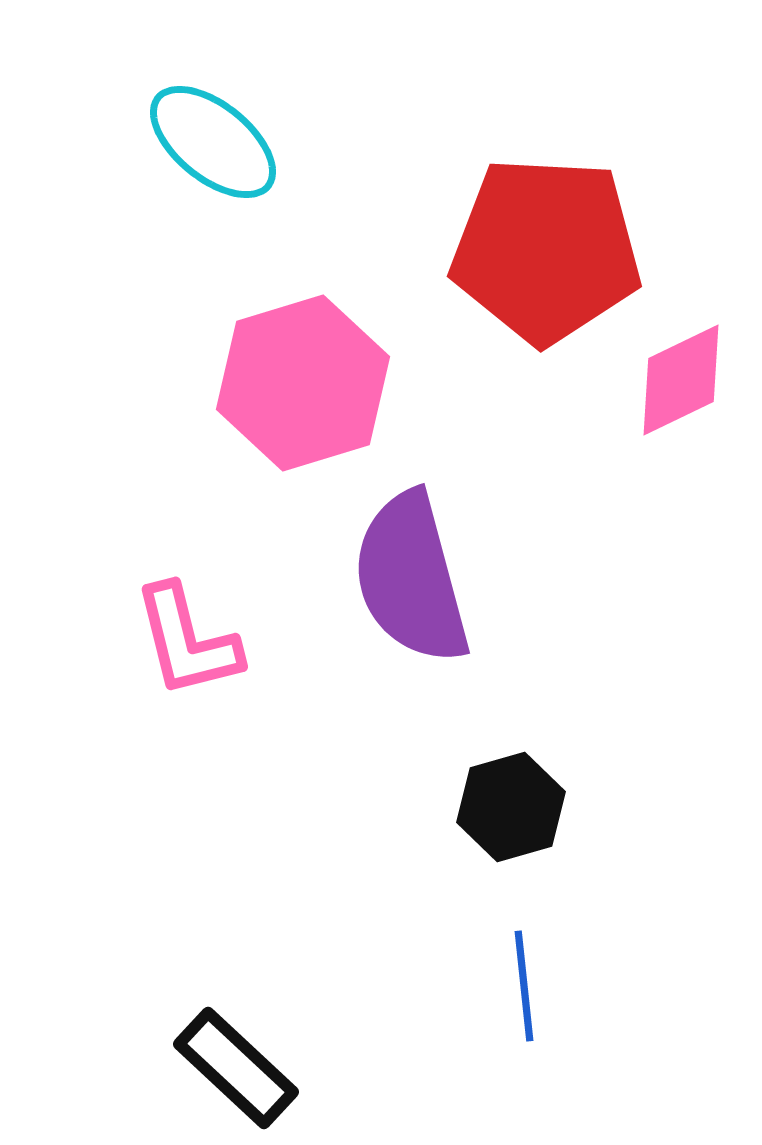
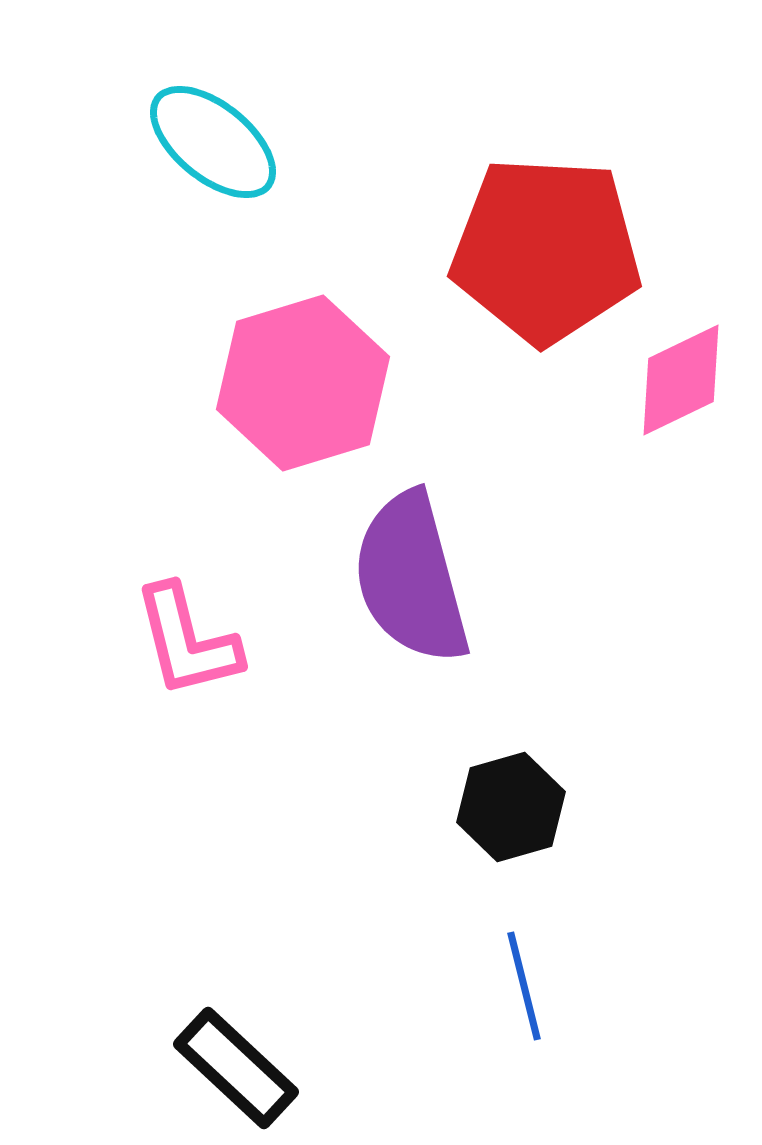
blue line: rotated 8 degrees counterclockwise
